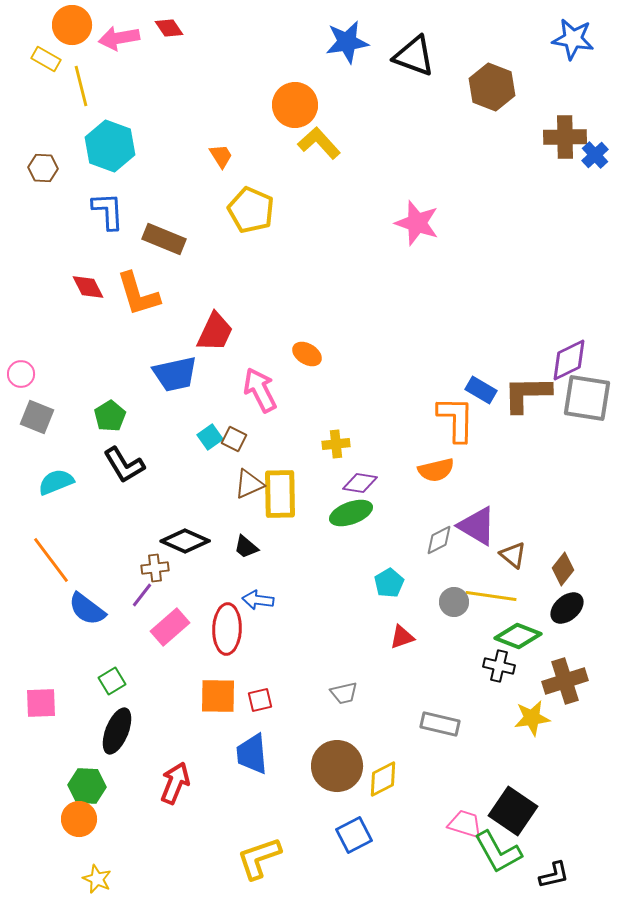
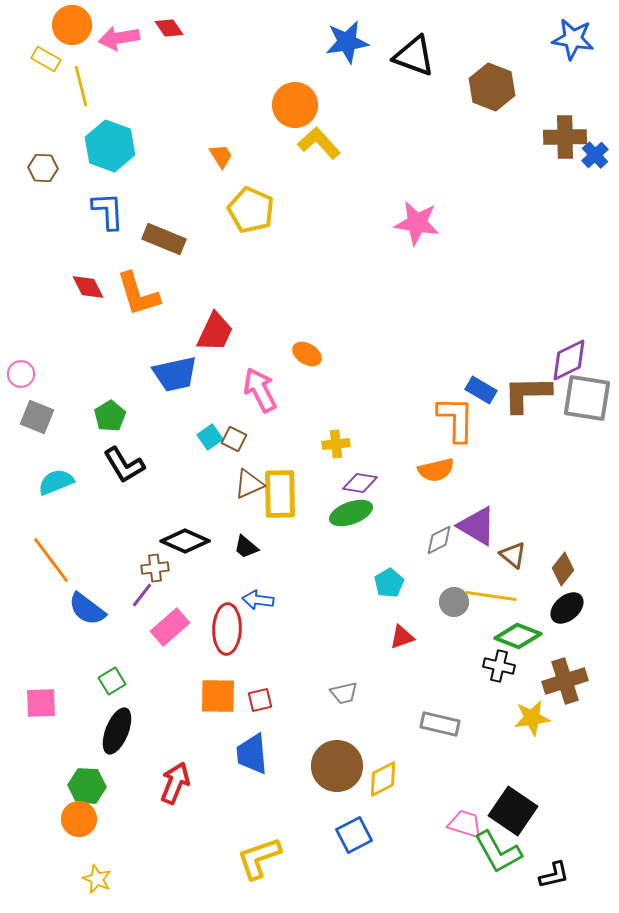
pink star at (417, 223): rotated 9 degrees counterclockwise
